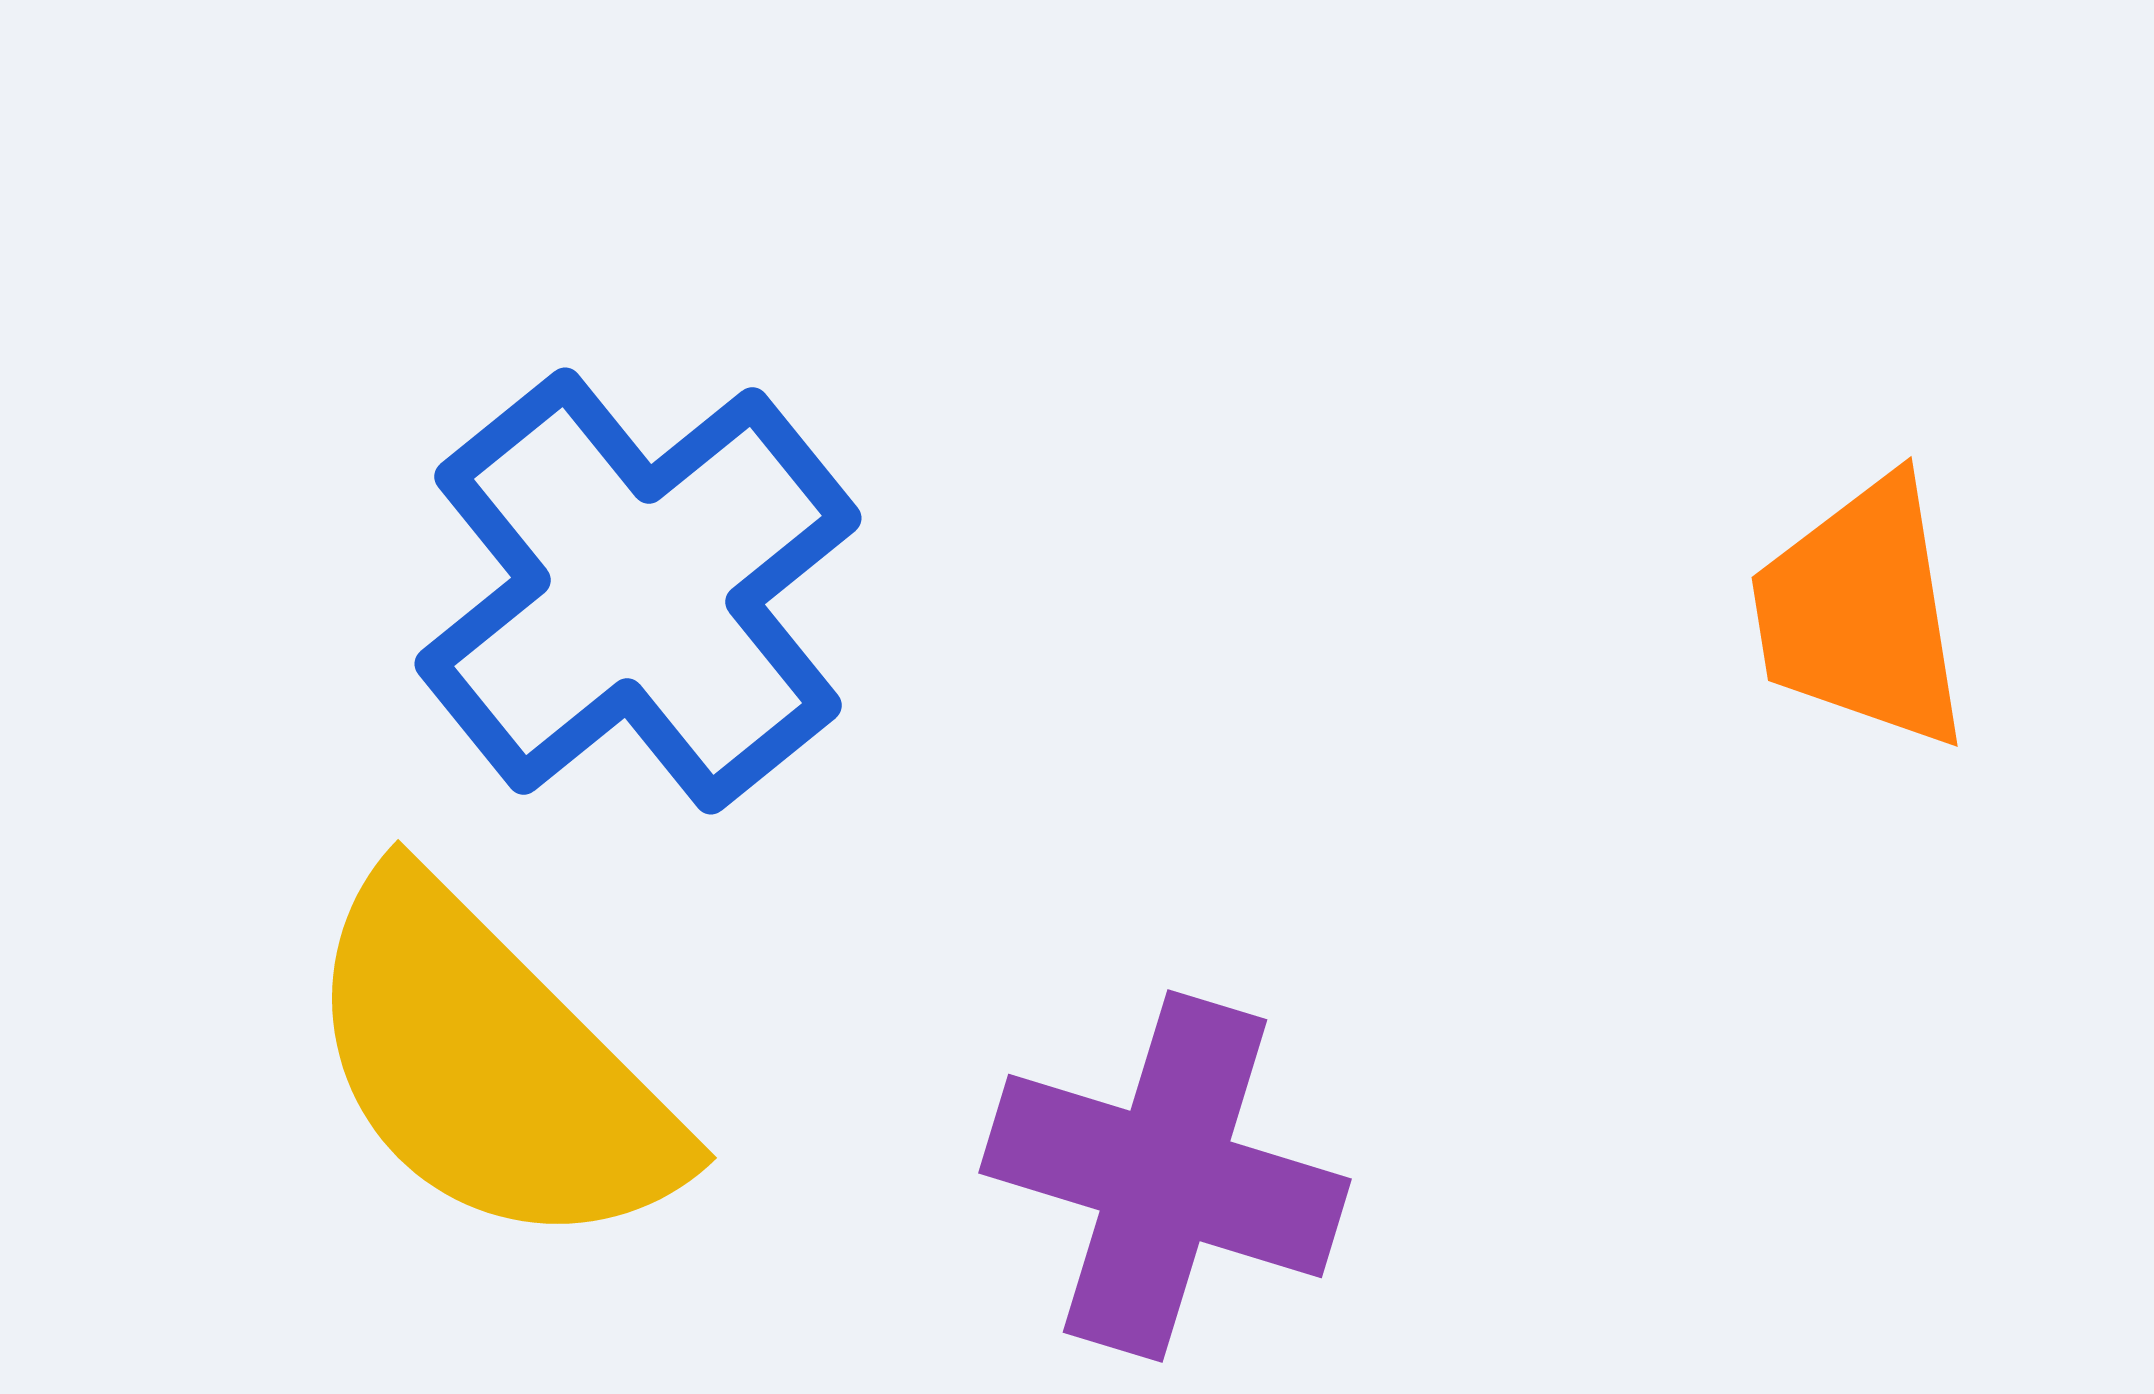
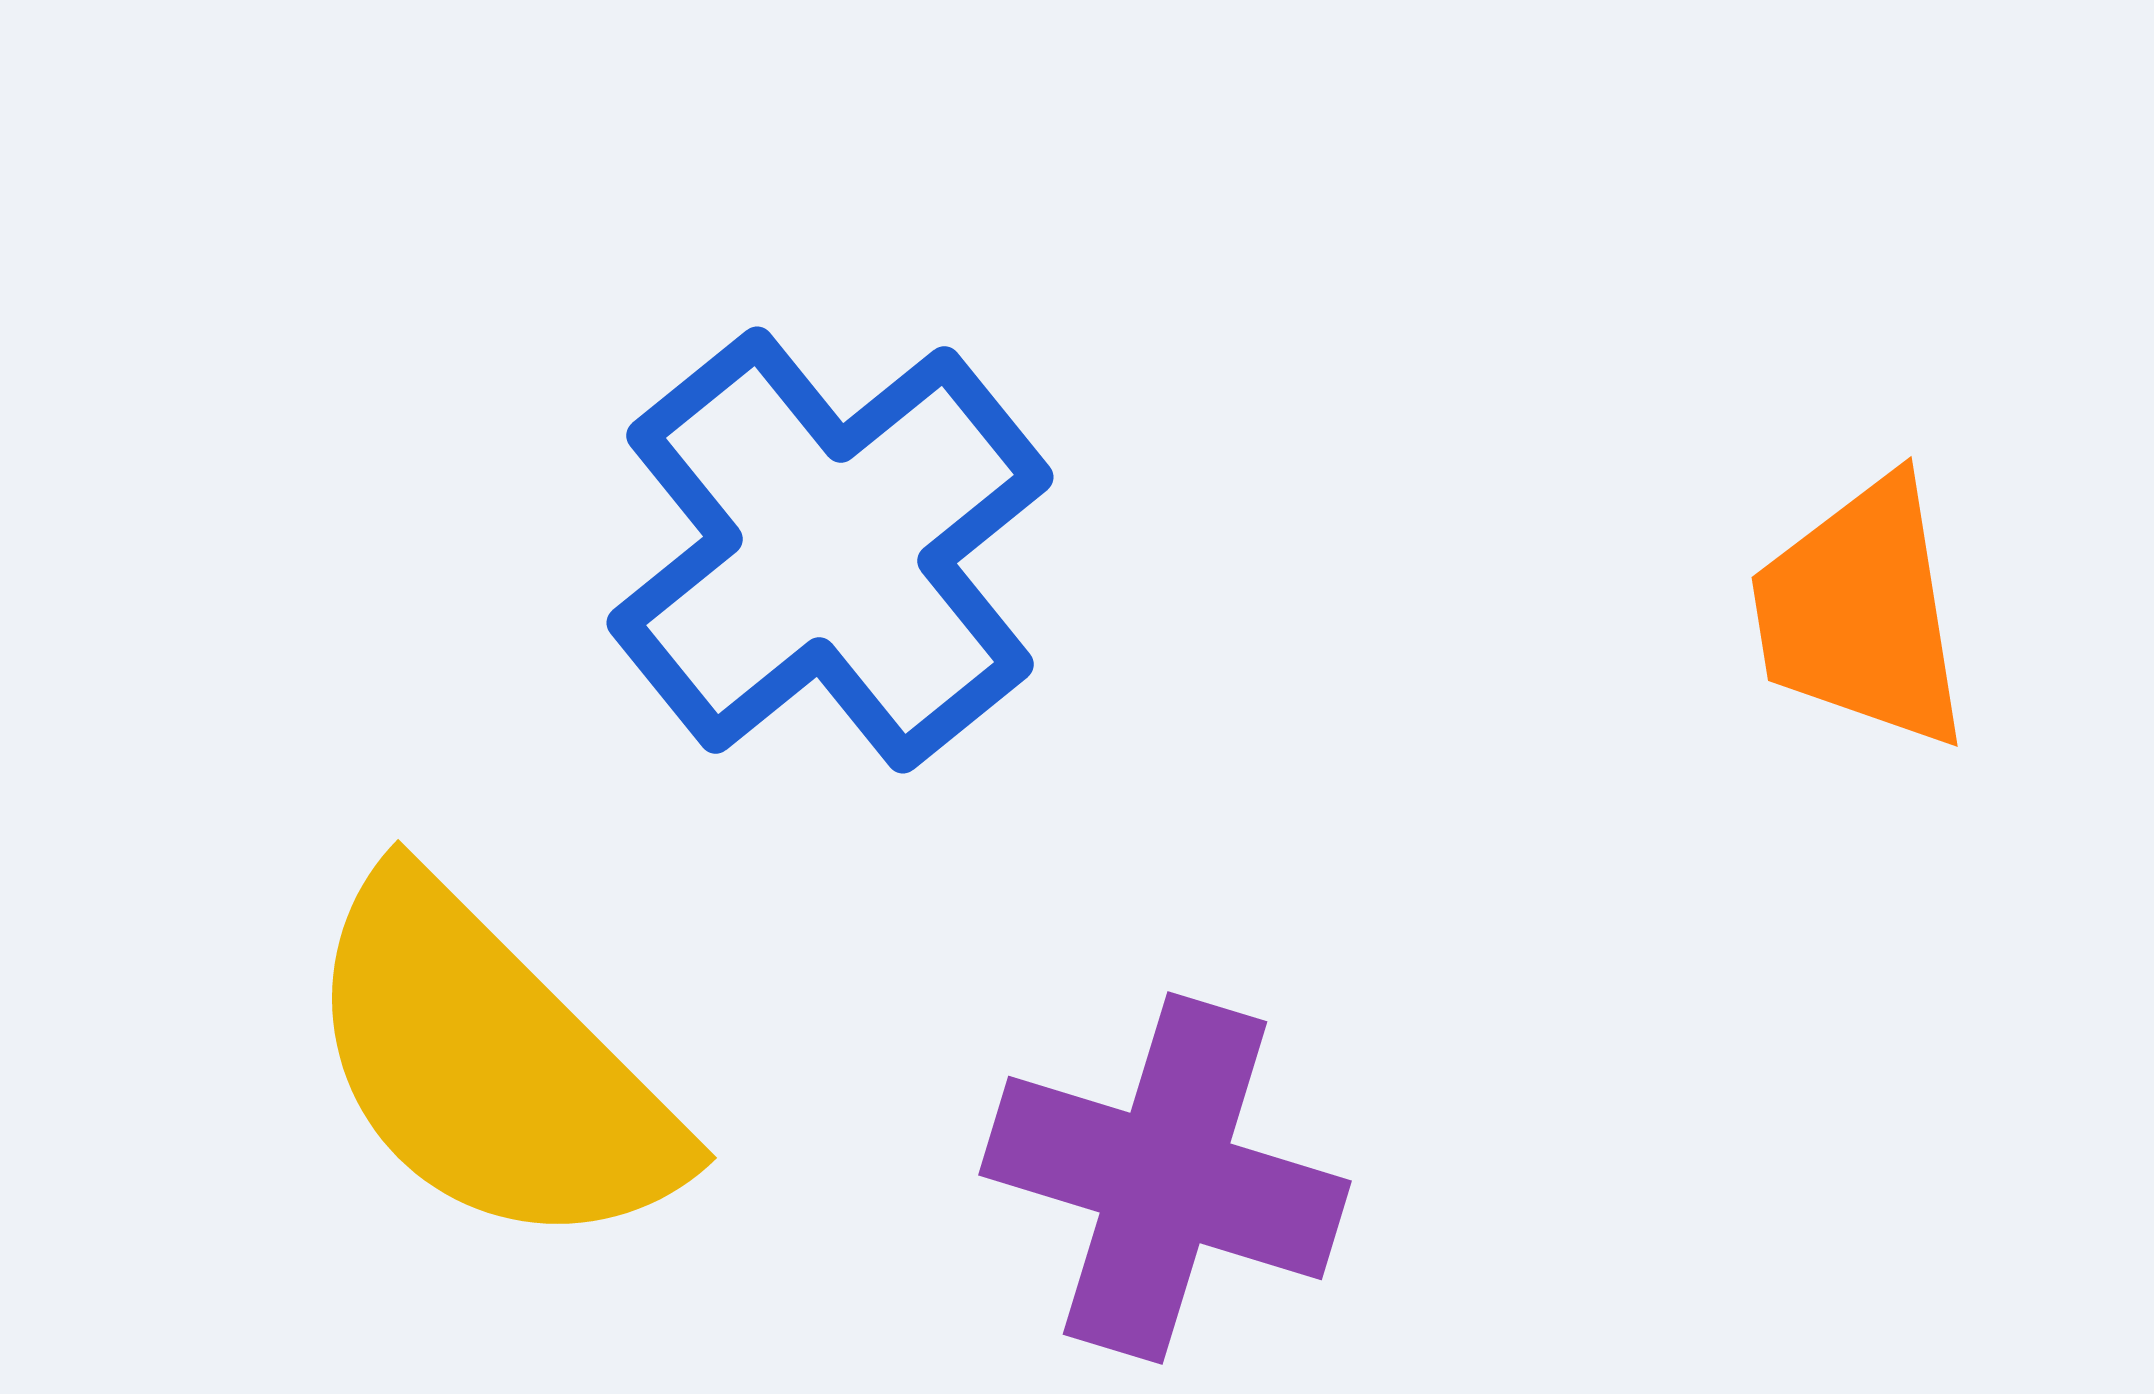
blue cross: moved 192 px right, 41 px up
purple cross: moved 2 px down
